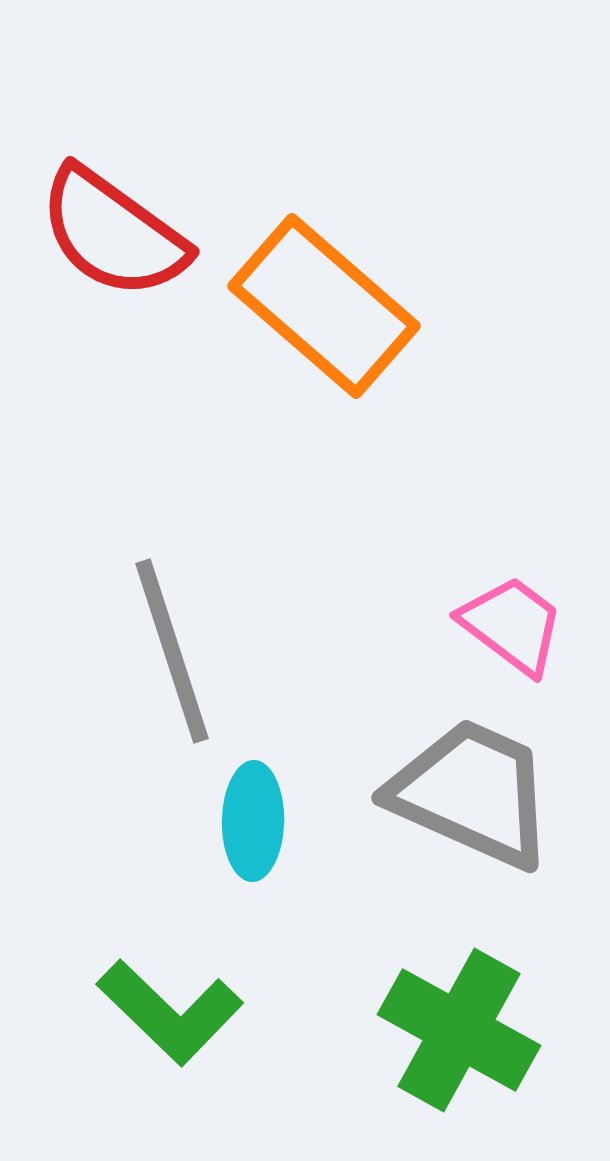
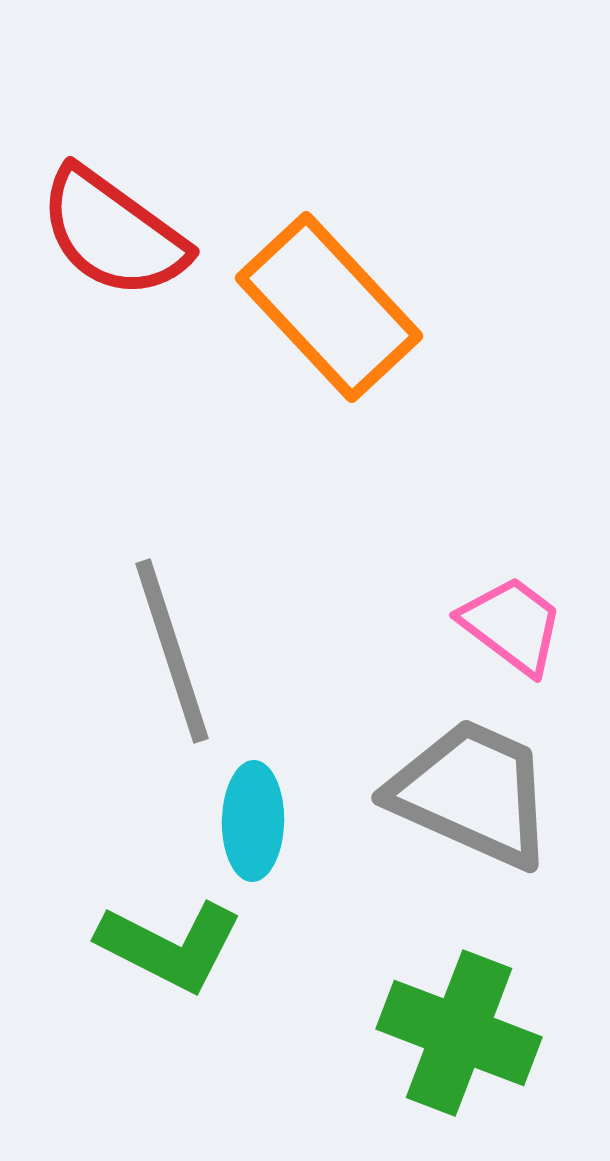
orange rectangle: moved 5 px right, 1 px down; rotated 6 degrees clockwise
green L-shape: moved 66 px up; rotated 17 degrees counterclockwise
green cross: moved 3 px down; rotated 8 degrees counterclockwise
